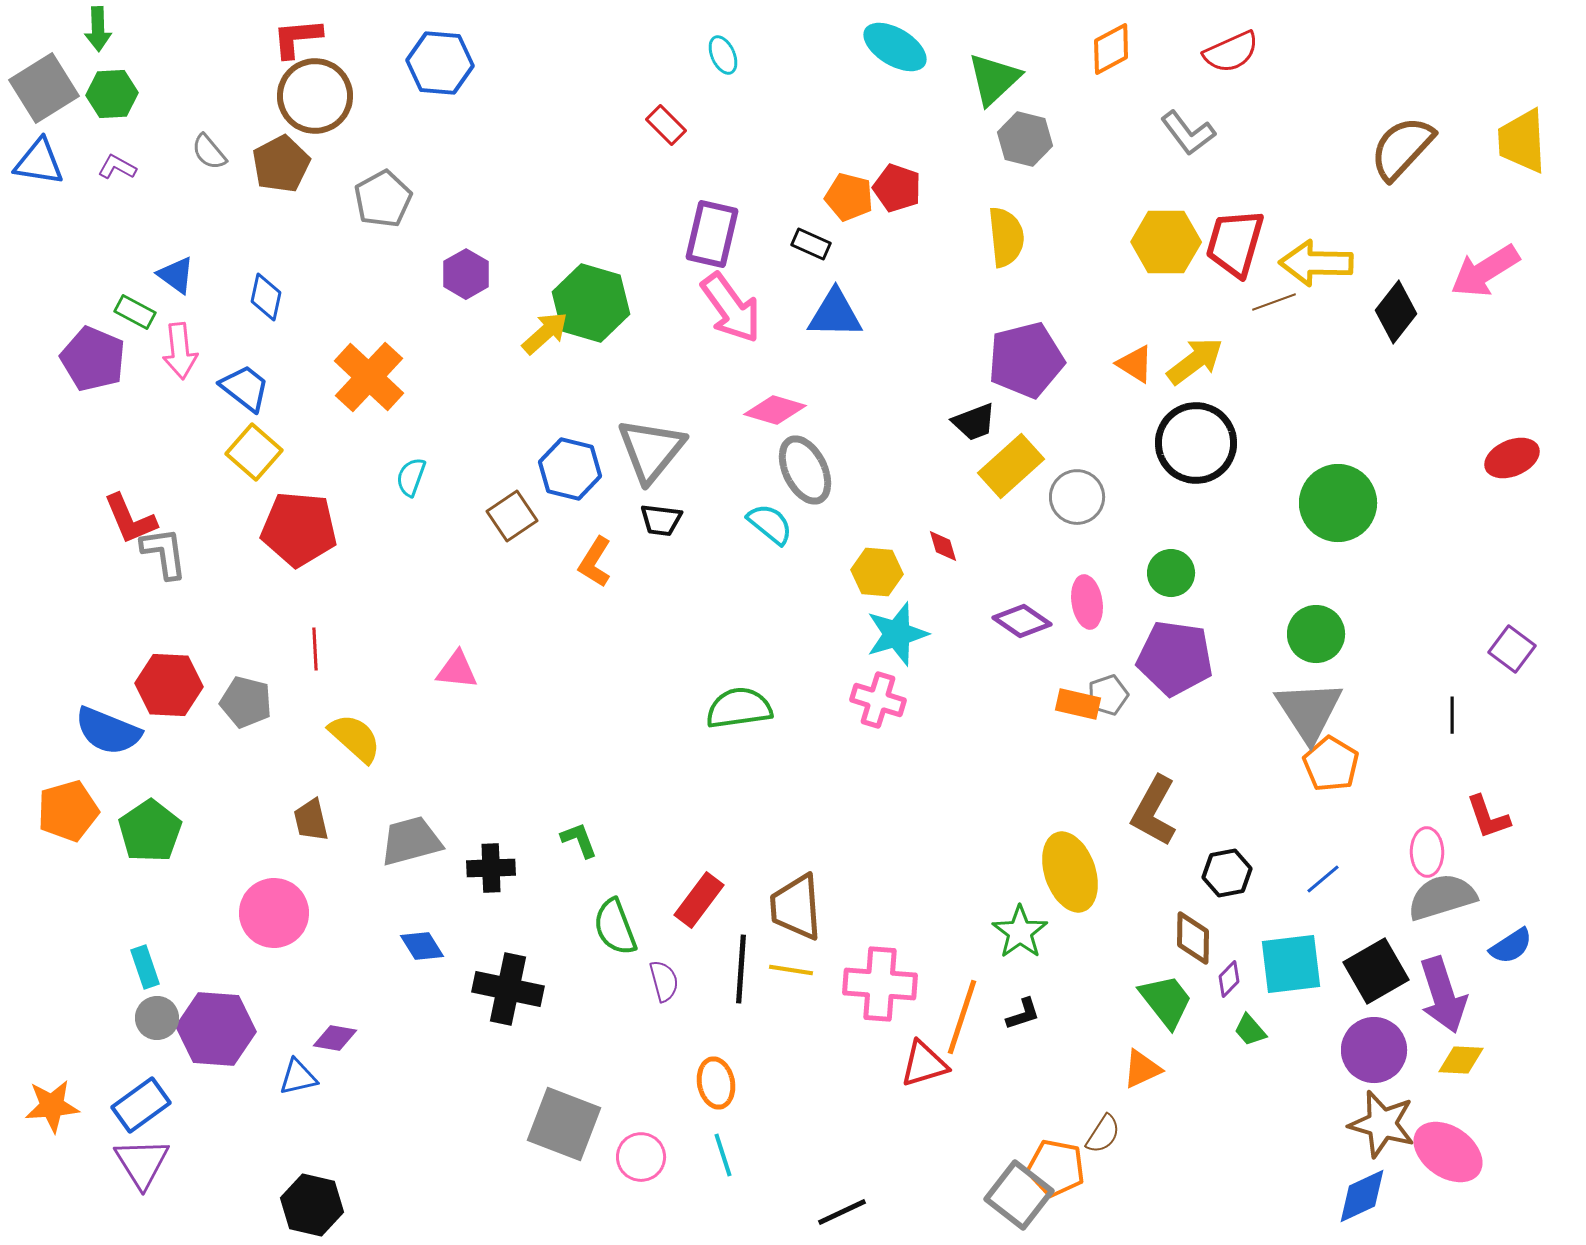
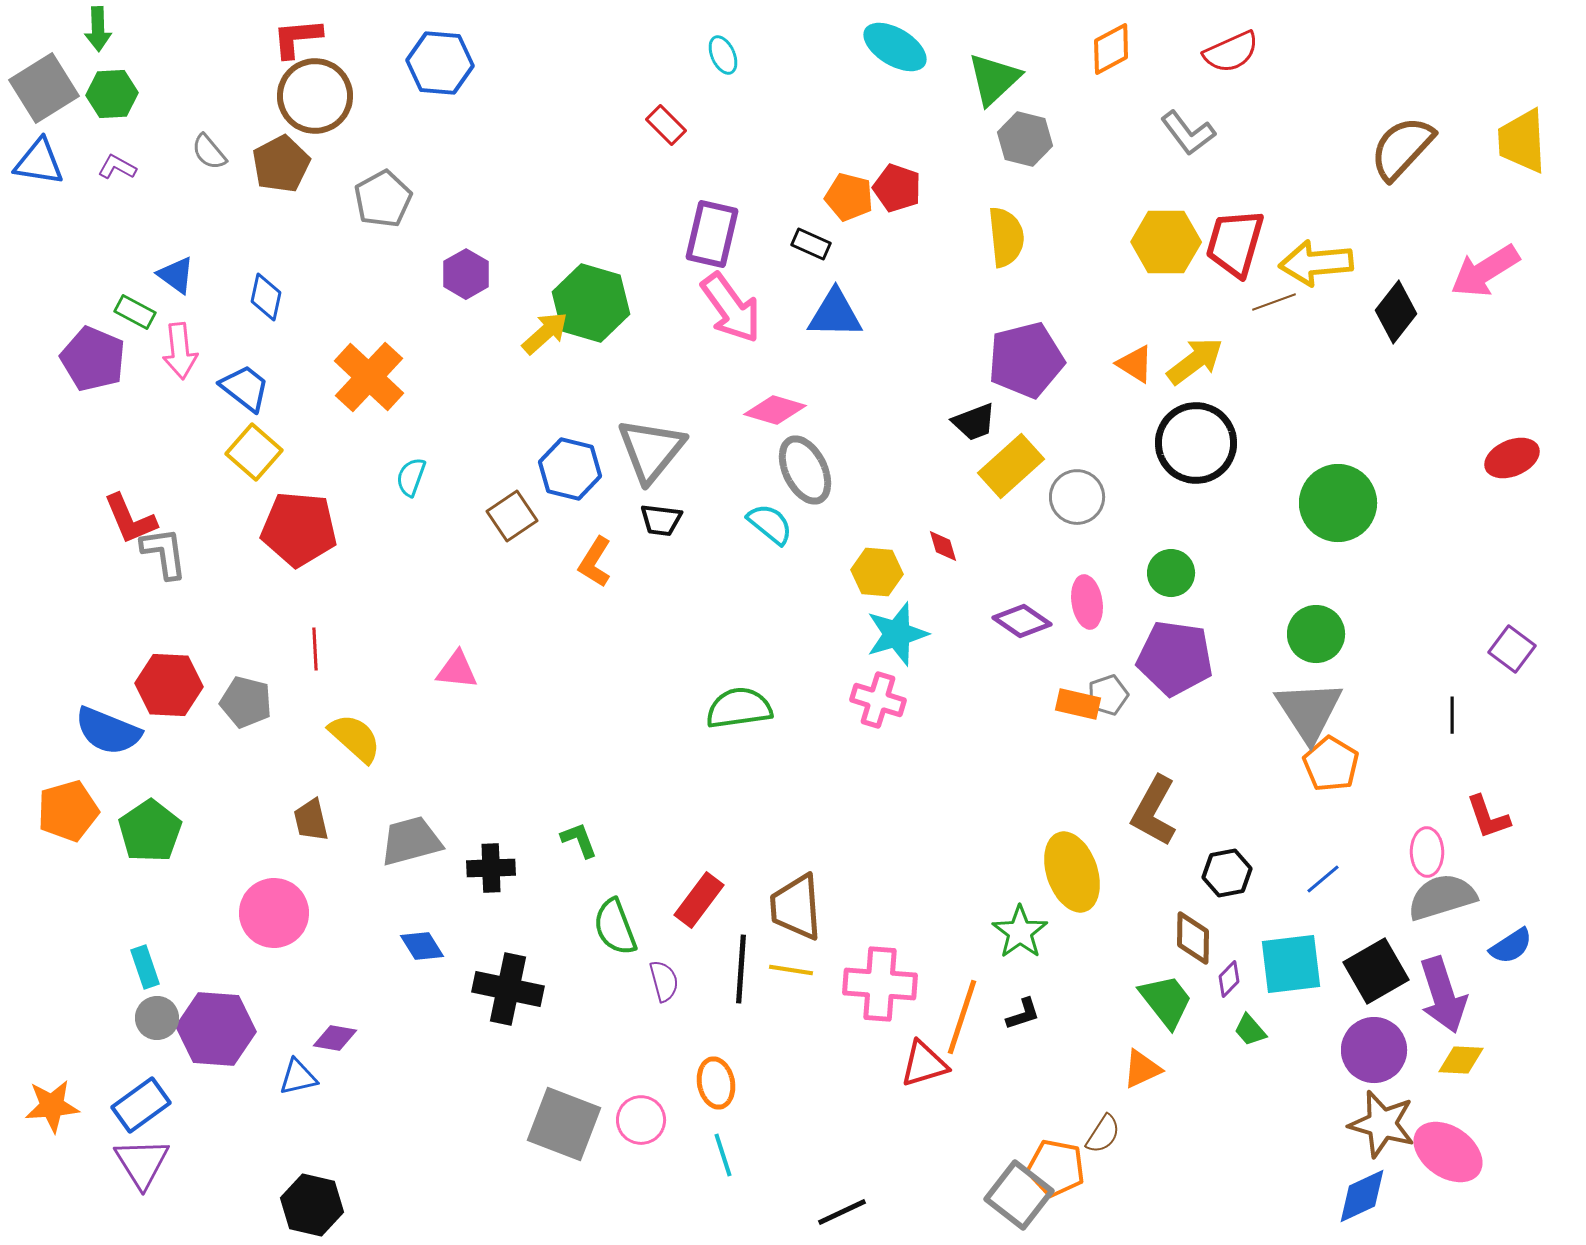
yellow arrow at (1316, 263): rotated 6 degrees counterclockwise
yellow ellipse at (1070, 872): moved 2 px right
pink circle at (641, 1157): moved 37 px up
